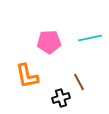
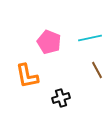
pink pentagon: rotated 25 degrees clockwise
brown line: moved 18 px right, 12 px up
